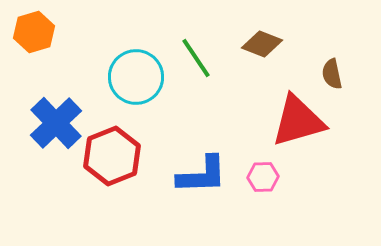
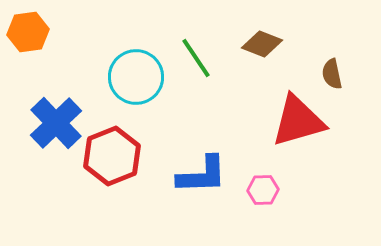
orange hexagon: moved 6 px left; rotated 9 degrees clockwise
pink hexagon: moved 13 px down
